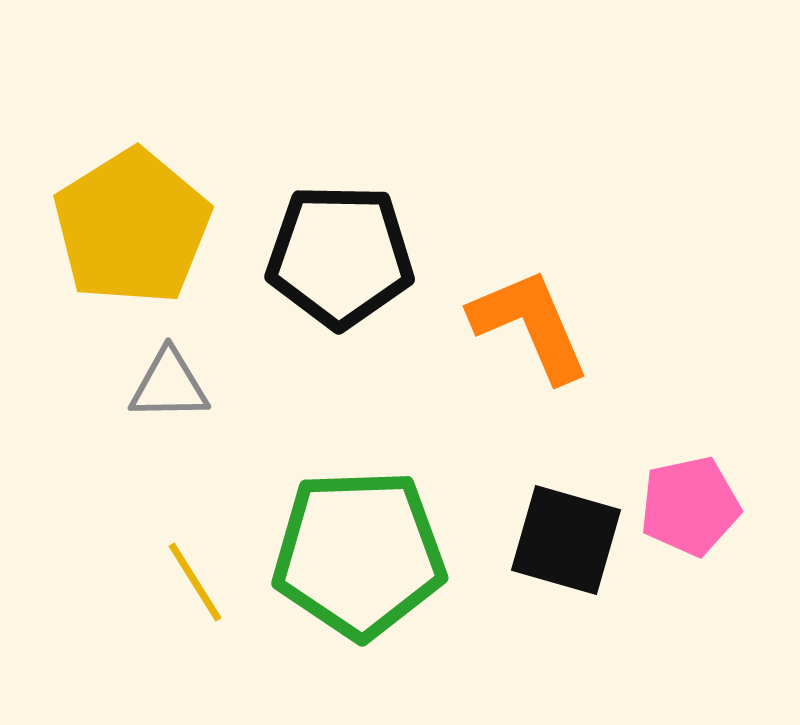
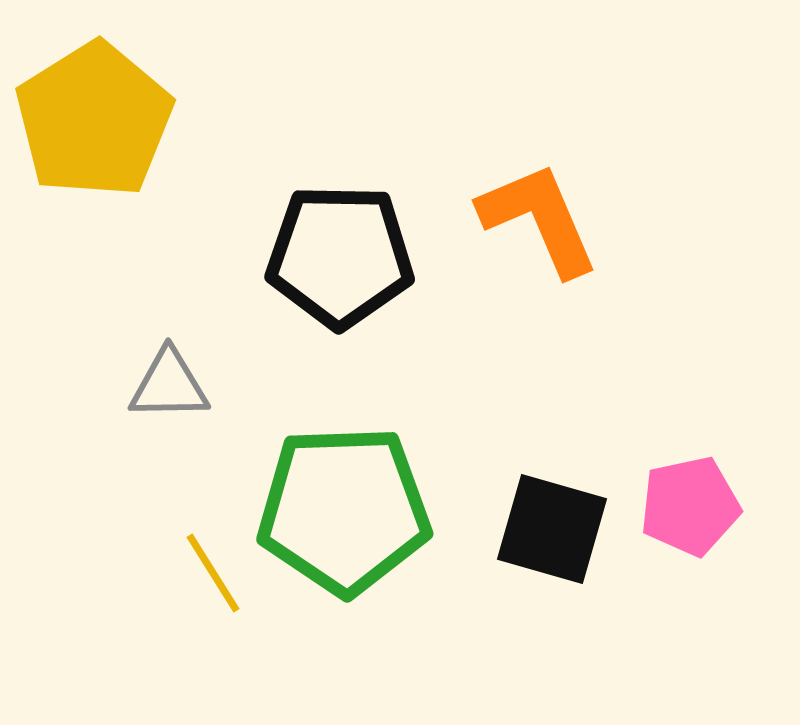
yellow pentagon: moved 38 px left, 107 px up
orange L-shape: moved 9 px right, 106 px up
black square: moved 14 px left, 11 px up
green pentagon: moved 15 px left, 44 px up
yellow line: moved 18 px right, 9 px up
